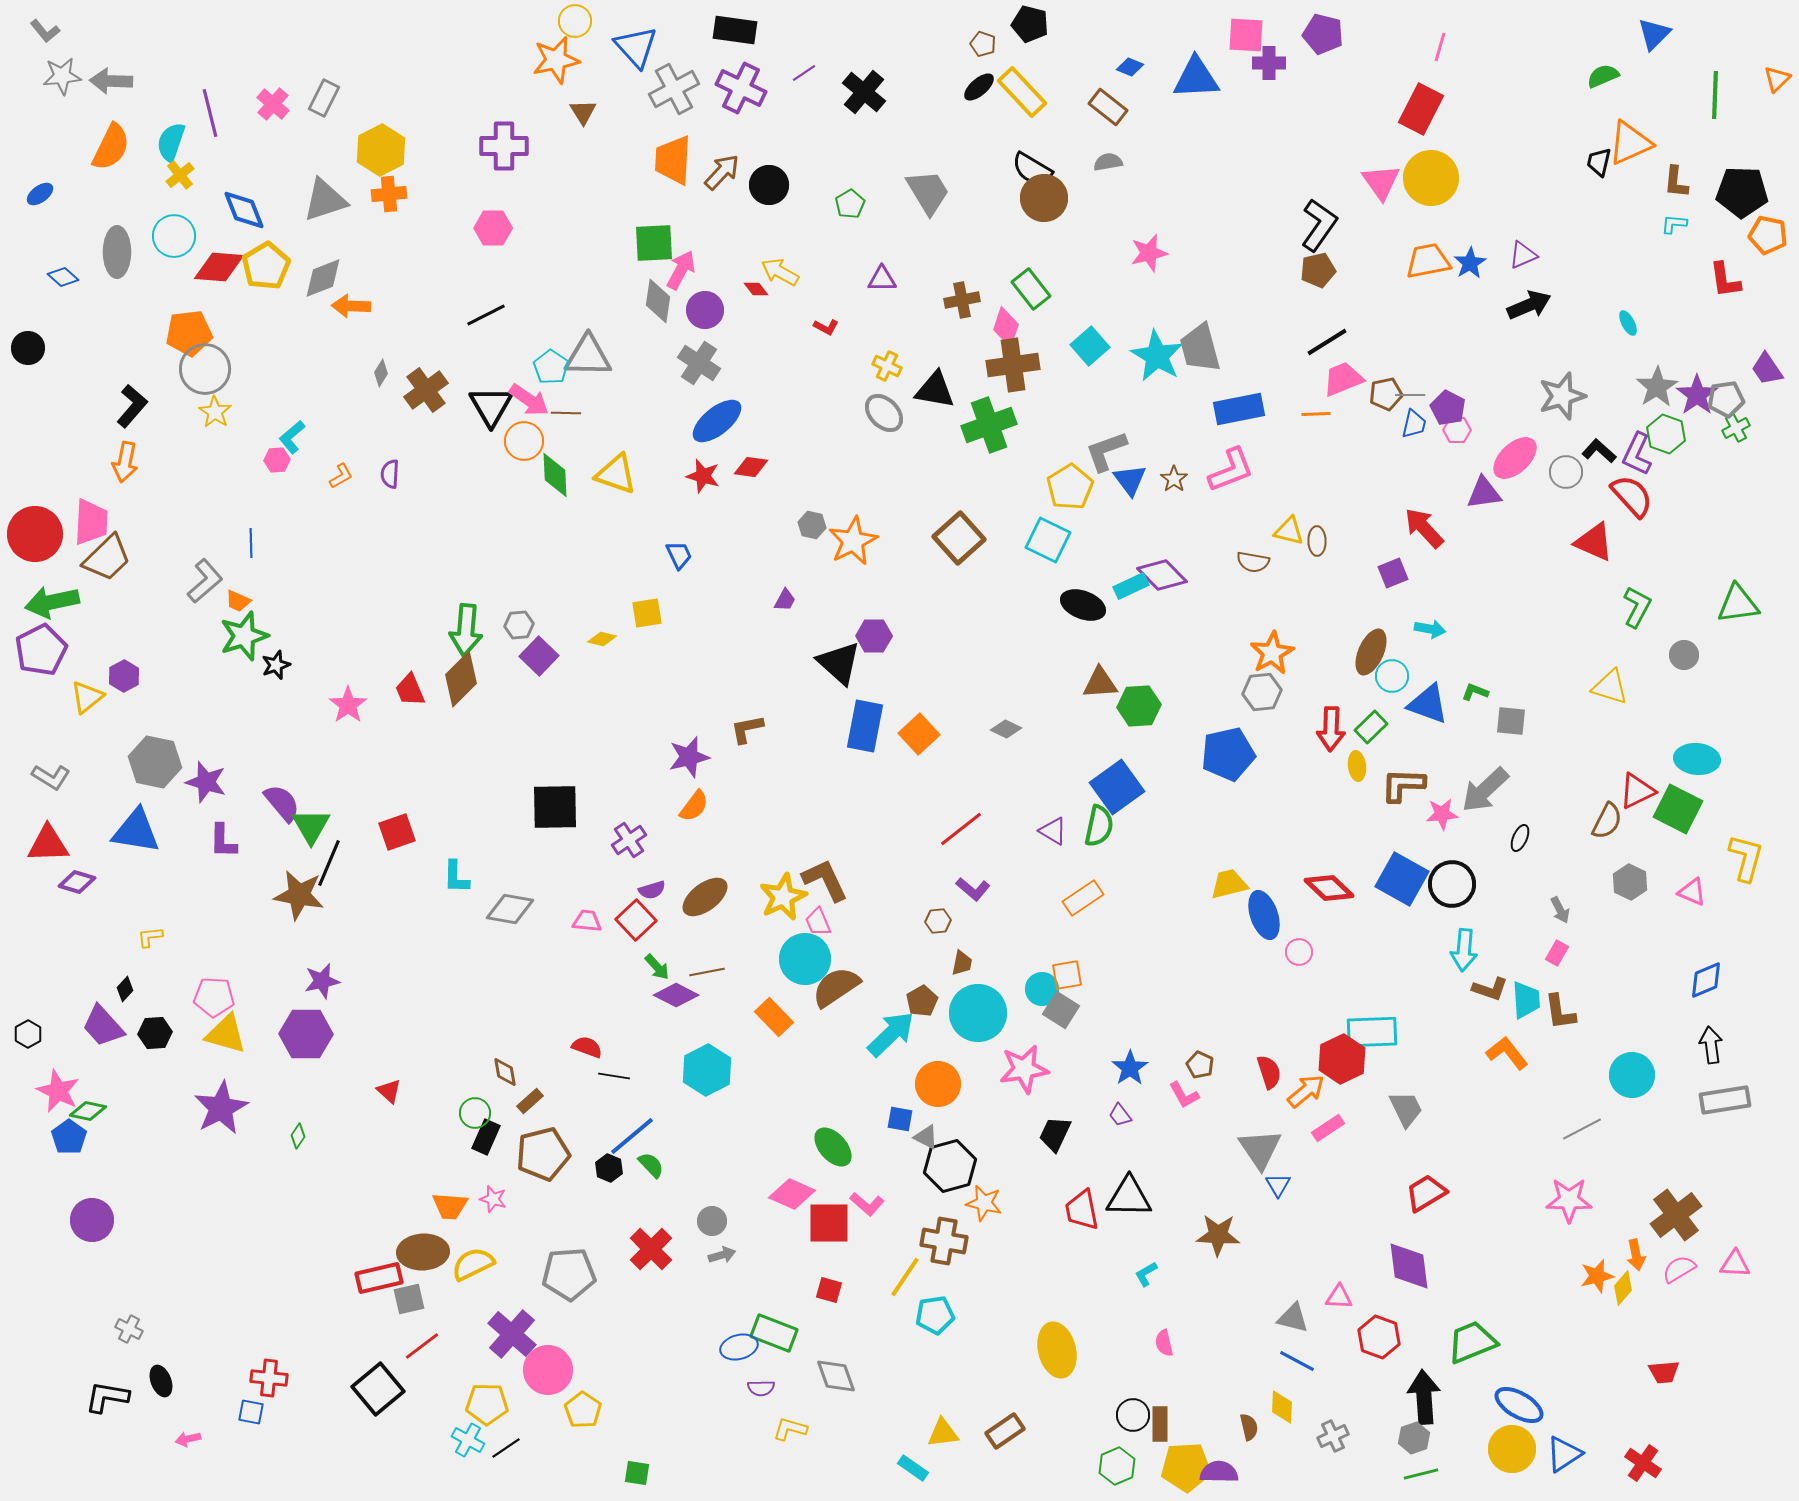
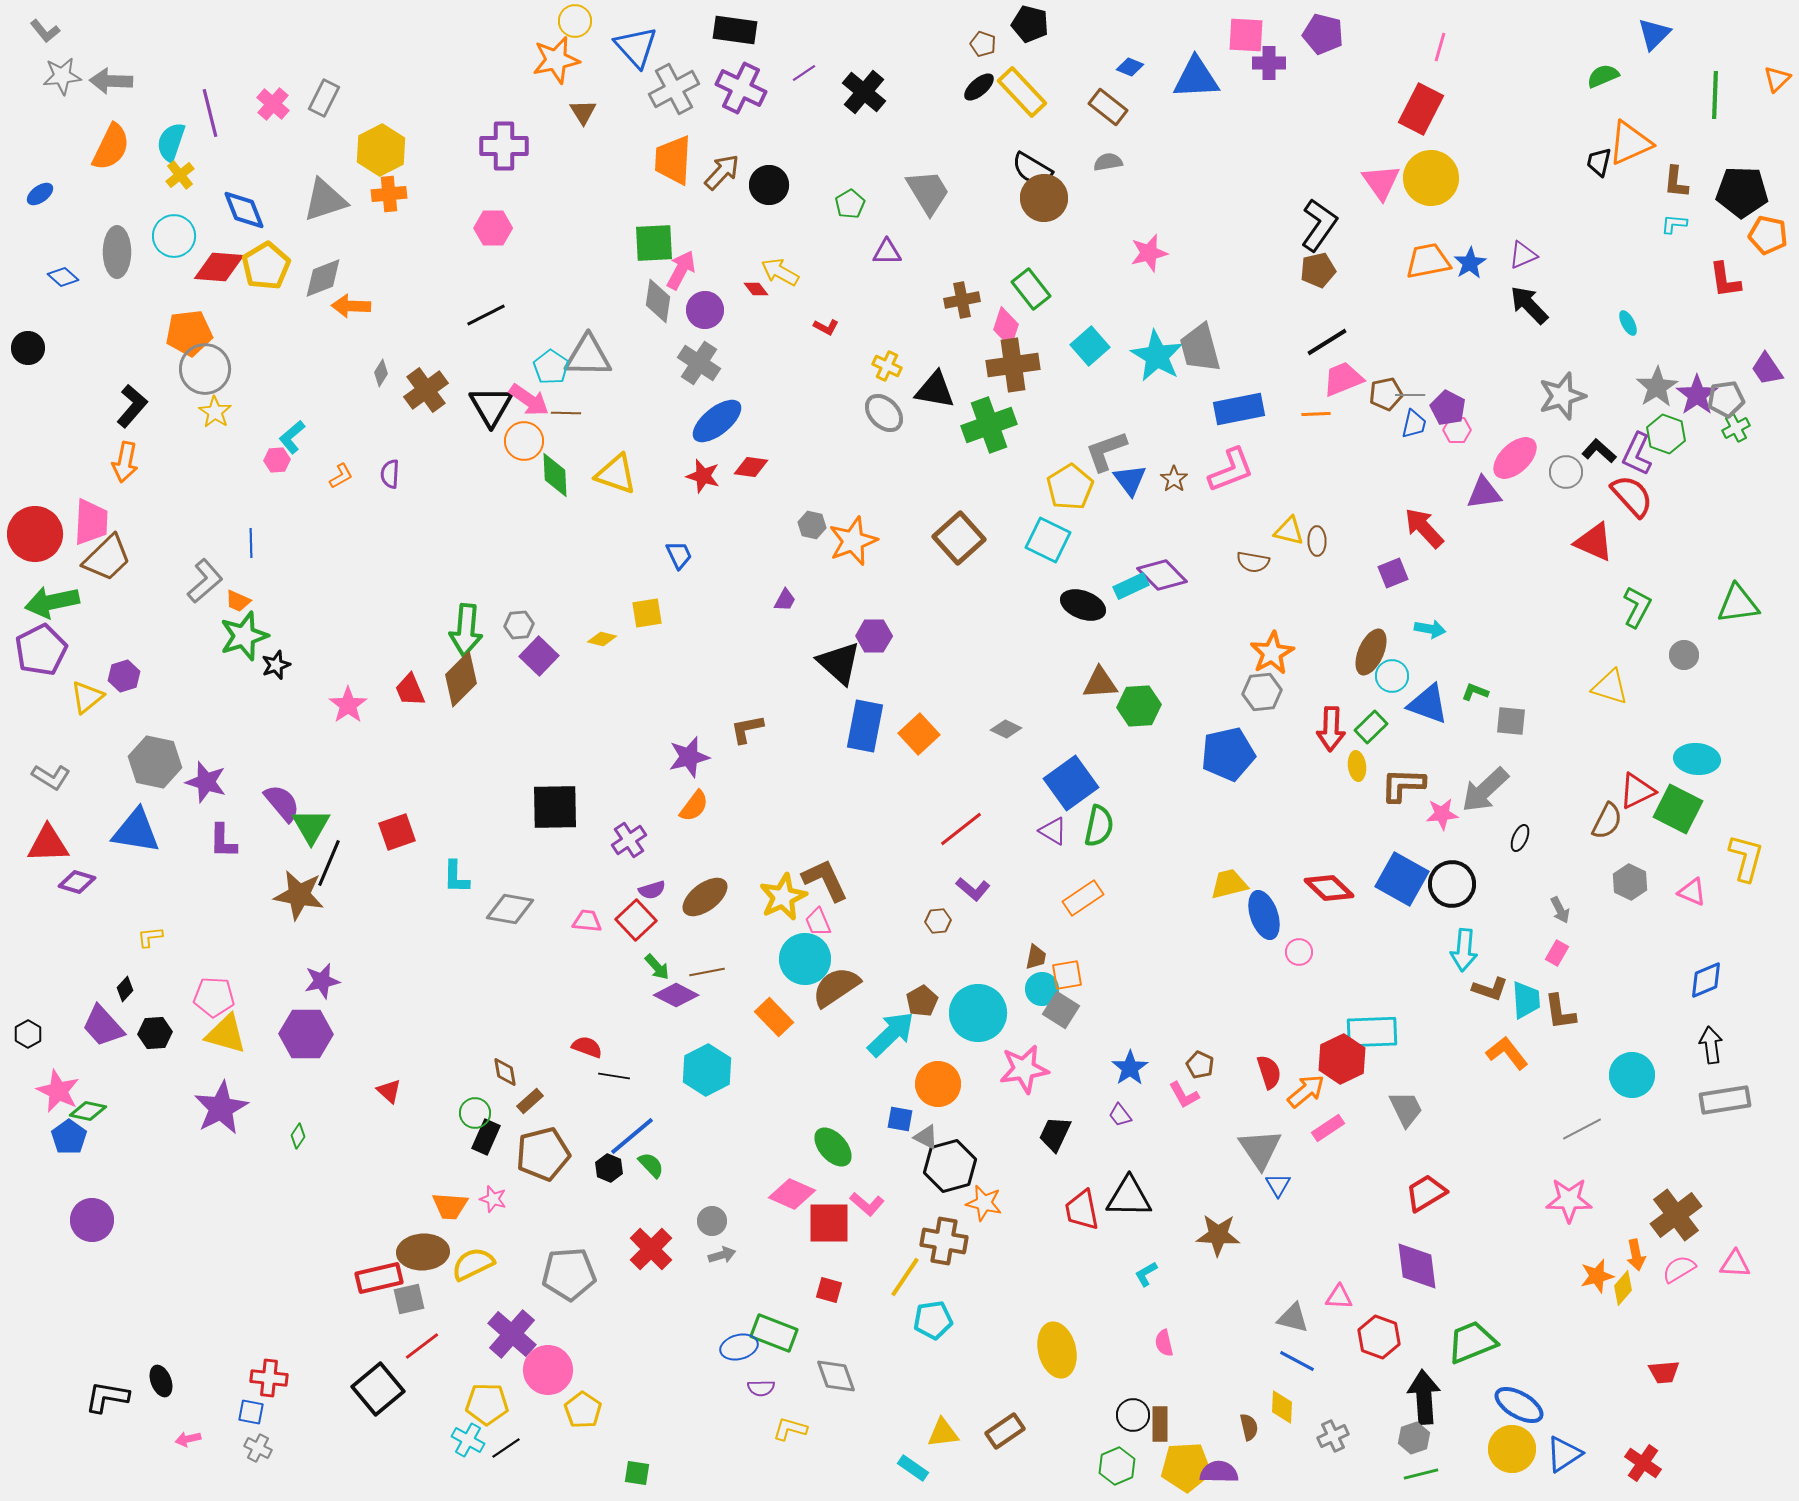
purple triangle at (882, 279): moved 5 px right, 27 px up
black arrow at (1529, 305): rotated 111 degrees counterclockwise
orange star at (853, 541): rotated 6 degrees clockwise
purple hexagon at (124, 676): rotated 12 degrees clockwise
blue square at (1117, 787): moved 46 px left, 4 px up
brown trapezoid at (962, 963): moved 74 px right, 6 px up
purple diamond at (1409, 1266): moved 8 px right
cyan pentagon at (935, 1315): moved 2 px left, 5 px down
gray cross at (129, 1329): moved 129 px right, 119 px down
